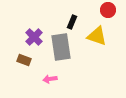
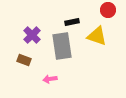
black rectangle: rotated 56 degrees clockwise
purple cross: moved 2 px left, 2 px up
gray rectangle: moved 1 px right, 1 px up
